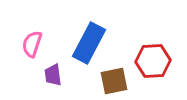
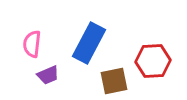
pink semicircle: rotated 12 degrees counterclockwise
purple trapezoid: moved 5 px left; rotated 105 degrees counterclockwise
